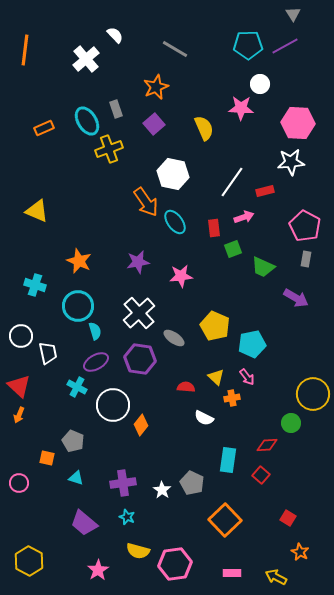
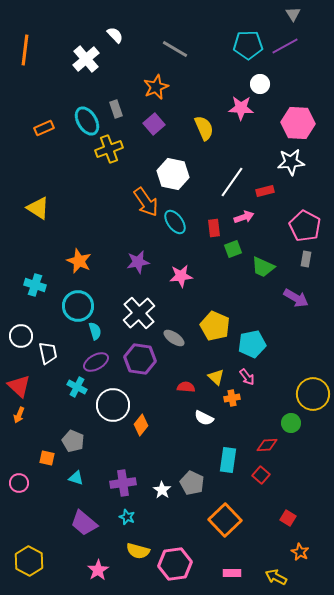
yellow triangle at (37, 211): moved 1 px right, 3 px up; rotated 10 degrees clockwise
